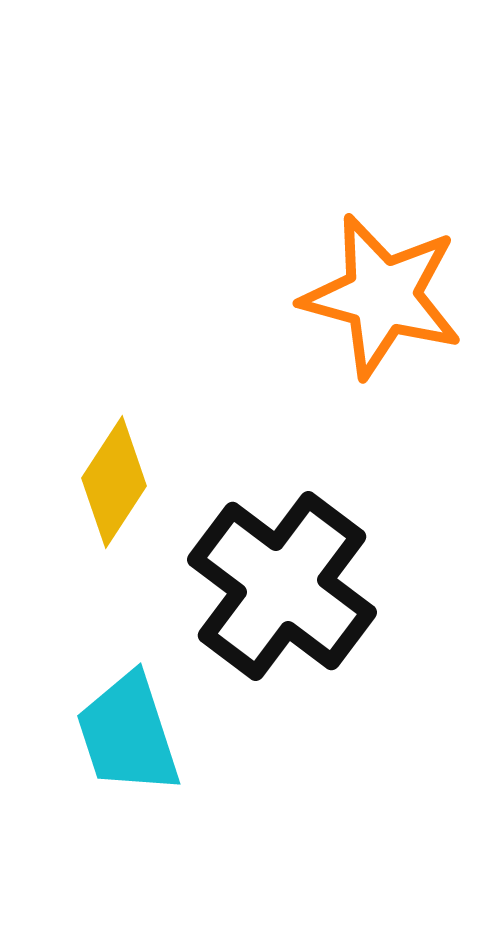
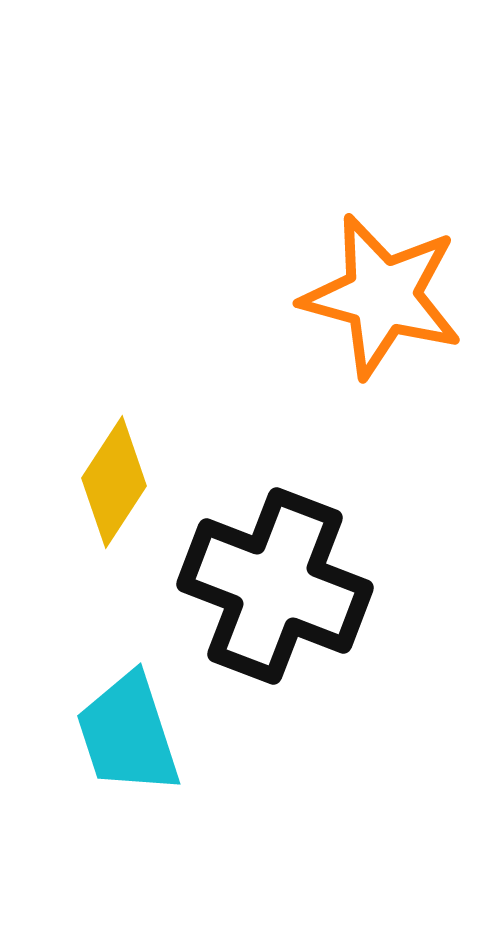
black cross: moved 7 px left; rotated 16 degrees counterclockwise
